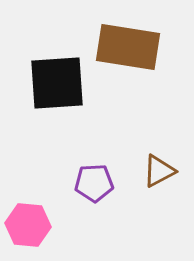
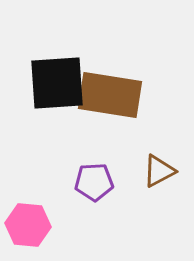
brown rectangle: moved 18 px left, 48 px down
purple pentagon: moved 1 px up
